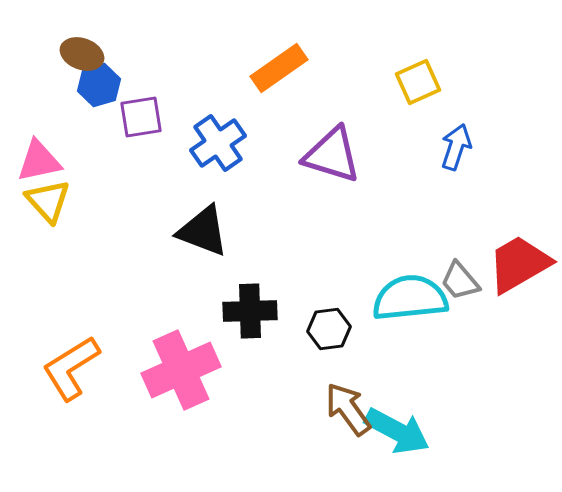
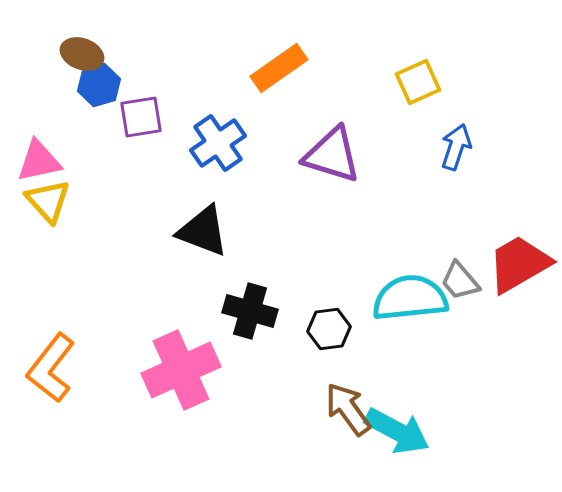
black cross: rotated 18 degrees clockwise
orange L-shape: moved 20 px left; rotated 20 degrees counterclockwise
